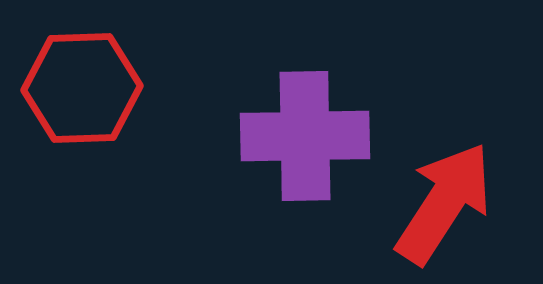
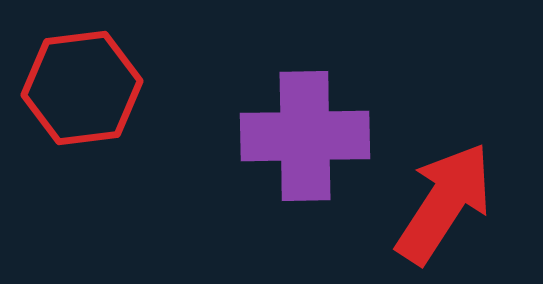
red hexagon: rotated 5 degrees counterclockwise
